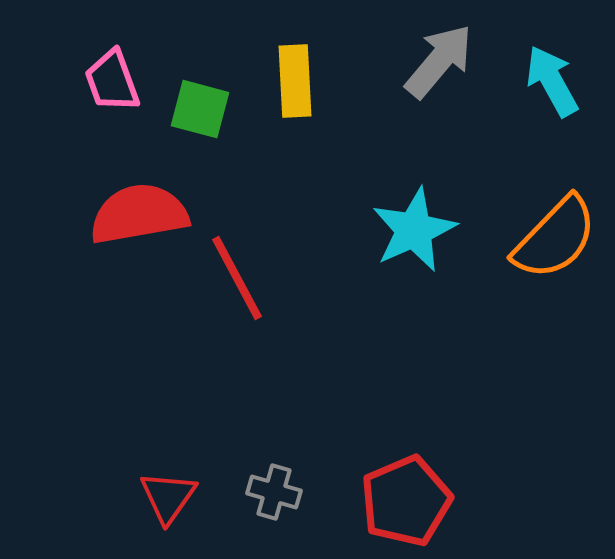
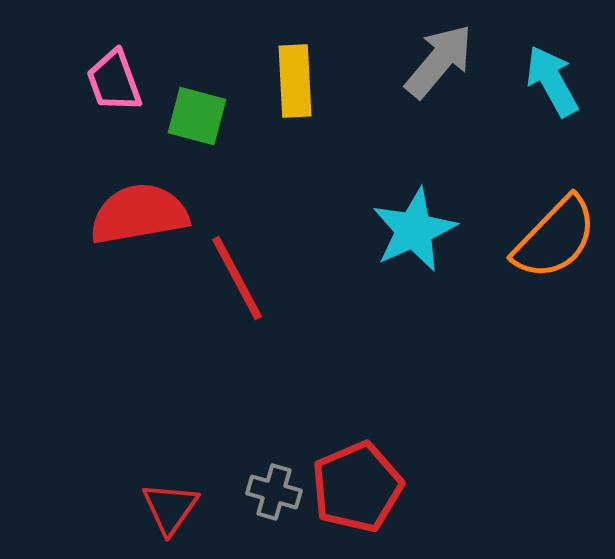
pink trapezoid: moved 2 px right
green square: moved 3 px left, 7 px down
red triangle: moved 2 px right, 11 px down
red pentagon: moved 49 px left, 14 px up
